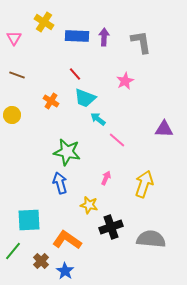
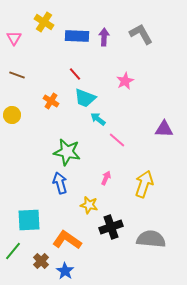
gray L-shape: moved 8 px up; rotated 20 degrees counterclockwise
